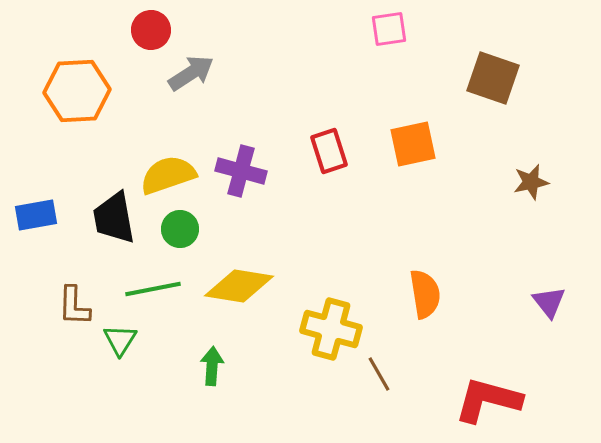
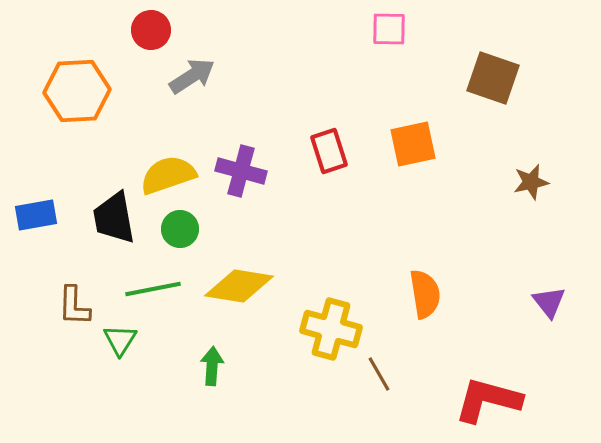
pink square: rotated 9 degrees clockwise
gray arrow: moved 1 px right, 3 px down
